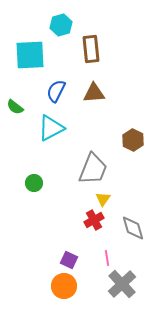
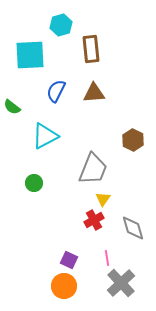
green semicircle: moved 3 px left
cyan triangle: moved 6 px left, 8 px down
gray cross: moved 1 px left, 1 px up
